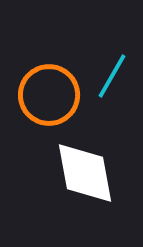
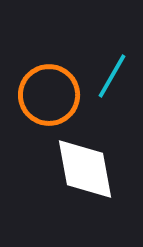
white diamond: moved 4 px up
